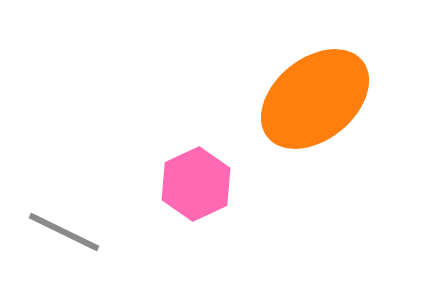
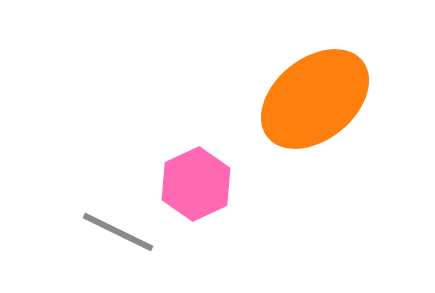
gray line: moved 54 px right
